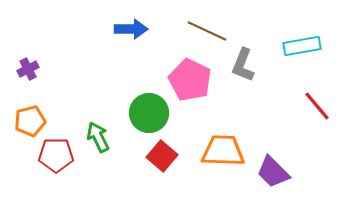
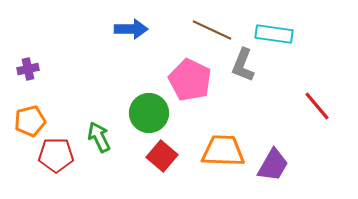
brown line: moved 5 px right, 1 px up
cyan rectangle: moved 28 px left, 12 px up; rotated 18 degrees clockwise
purple cross: rotated 15 degrees clockwise
green arrow: moved 1 px right
purple trapezoid: moved 7 px up; rotated 105 degrees counterclockwise
